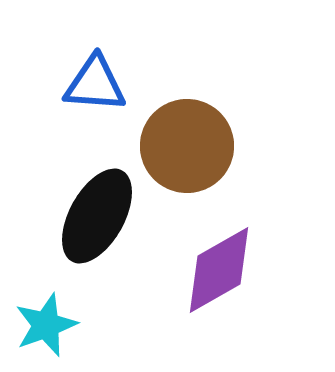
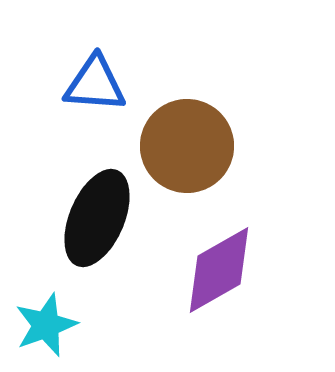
black ellipse: moved 2 px down; rotated 6 degrees counterclockwise
